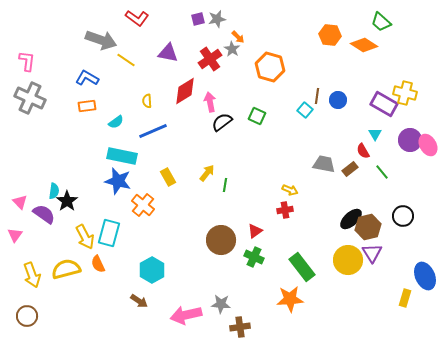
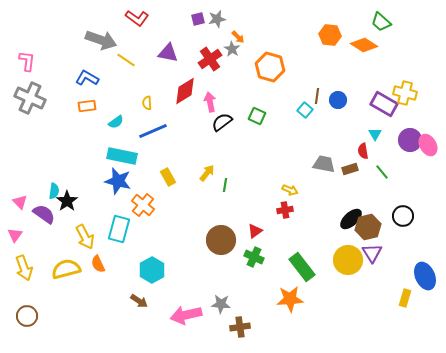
yellow semicircle at (147, 101): moved 2 px down
red semicircle at (363, 151): rotated 21 degrees clockwise
brown rectangle at (350, 169): rotated 21 degrees clockwise
cyan rectangle at (109, 233): moved 10 px right, 4 px up
yellow arrow at (32, 275): moved 8 px left, 7 px up
